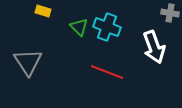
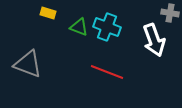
yellow rectangle: moved 5 px right, 2 px down
green triangle: rotated 24 degrees counterclockwise
white arrow: moved 7 px up
gray triangle: moved 2 px down; rotated 36 degrees counterclockwise
